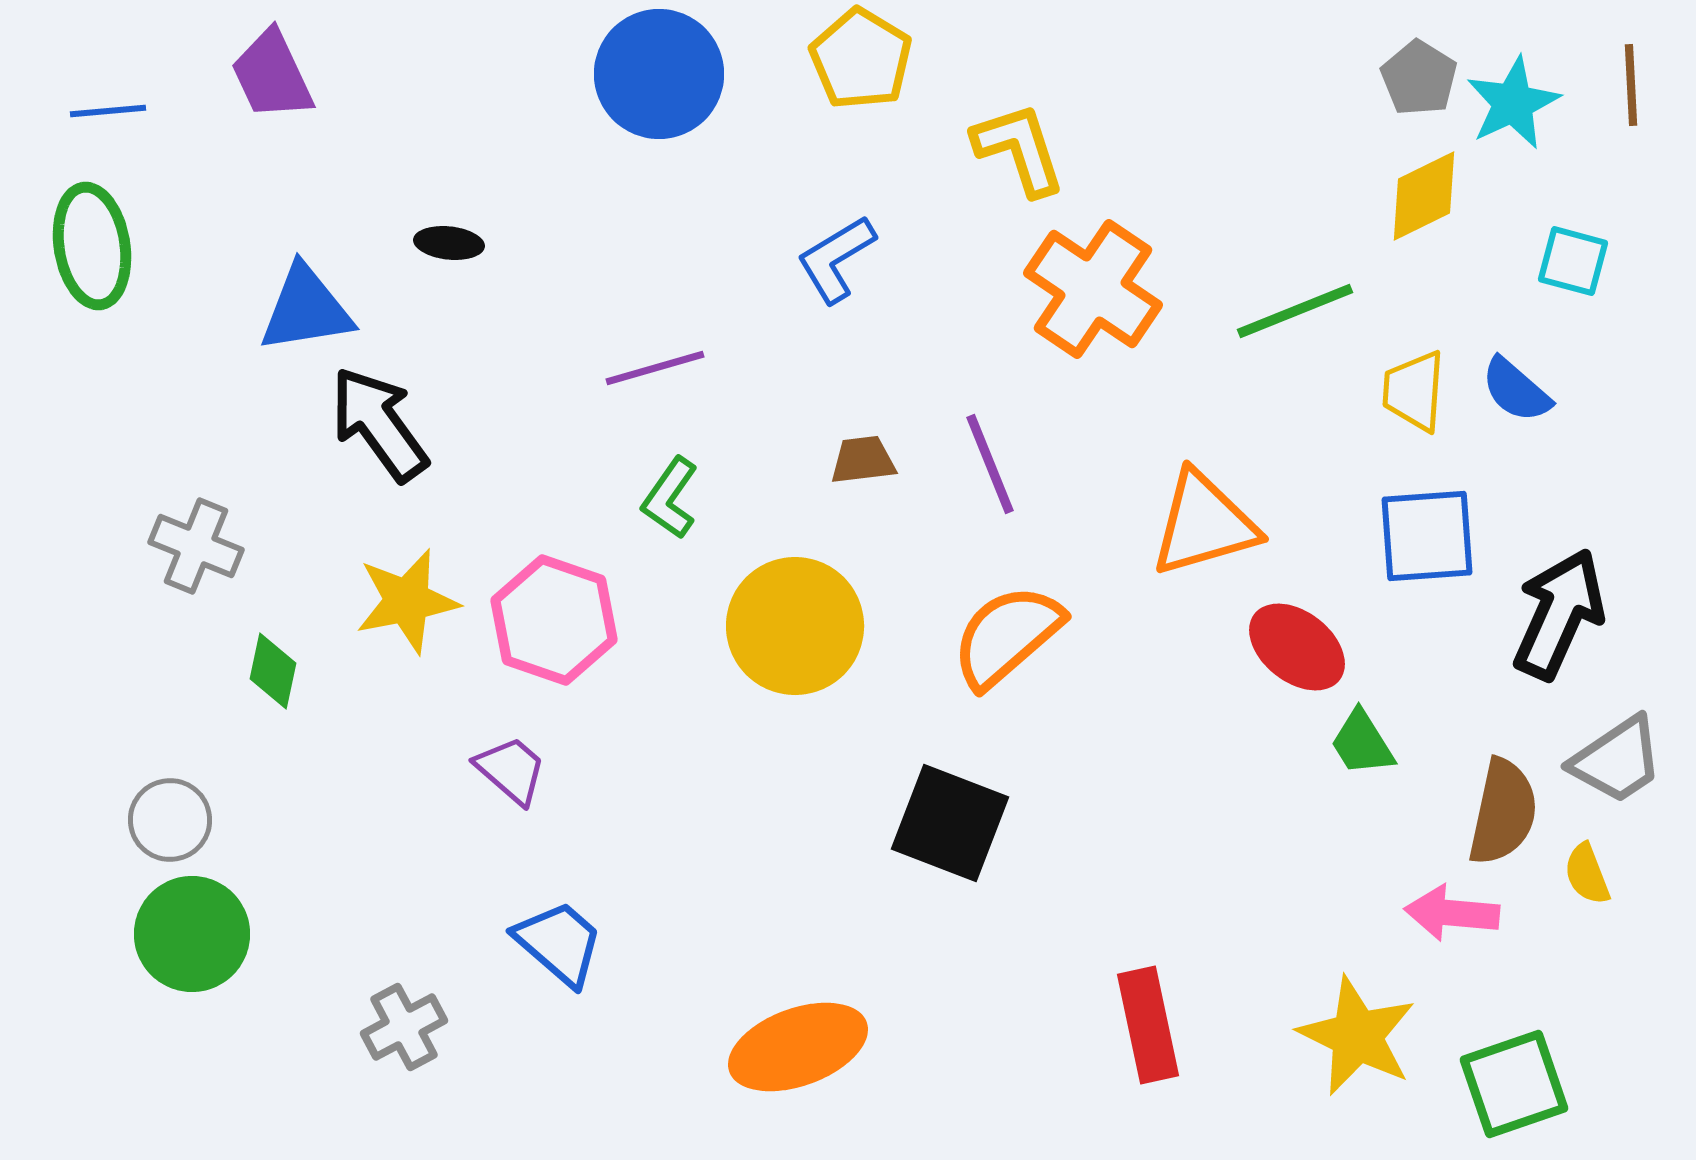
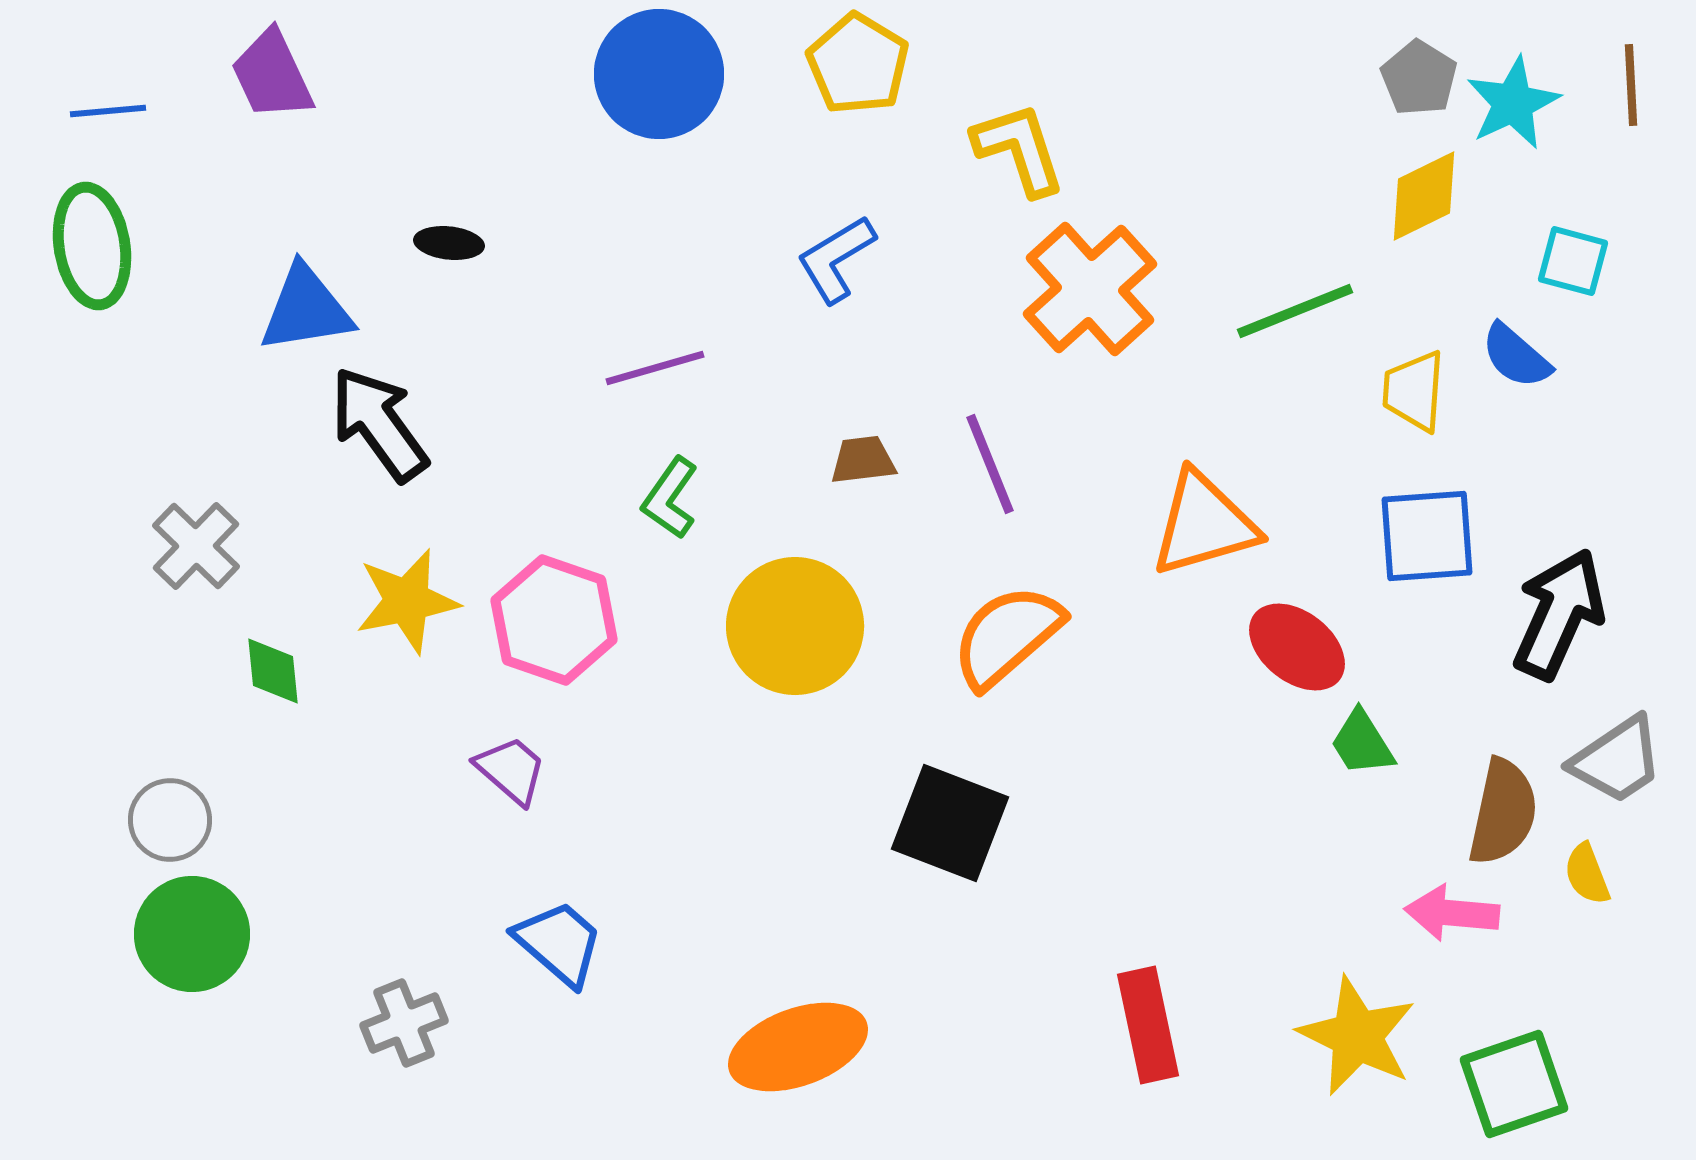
yellow pentagon at (861, 59): moved 3 px left, 5 px down
orange cross at (1093, 289): moved 3 px left; rotated 14 degrees clockwise
blue semicircle at (1516, 390): moved 34 px up
gray cross at (196, 546): rotated 22 degrees clockwise
green diamond at (273, 671): rotated 18 degrees counterclockwise
gray cross at (404, 1027): moved 4 px up; rotated 6 degrees clockwise
